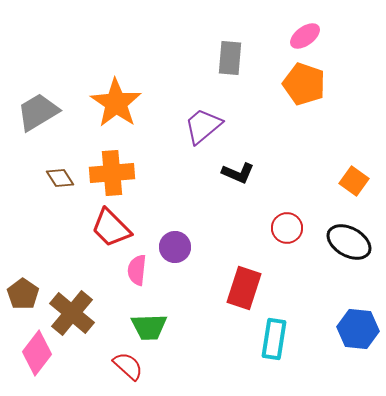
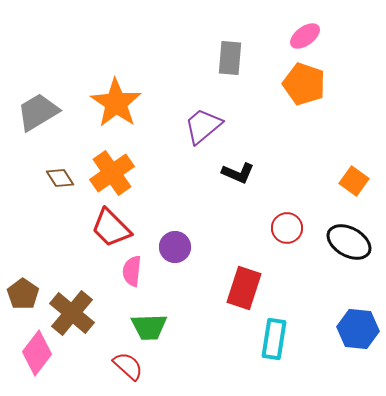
orange cross: rotated 30 degrees counterclockwise
pink semicircle: moved 5 px left, 1 px down
